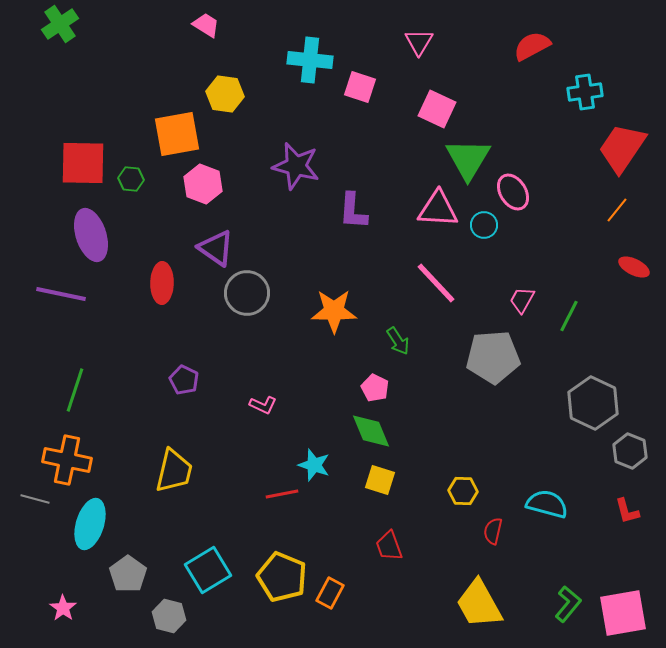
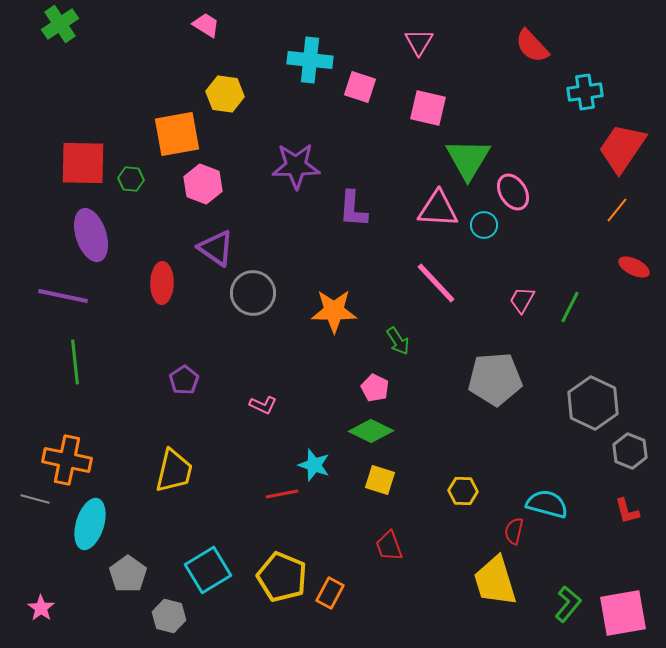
red semicircle at (532, 46): rotated 105 degrees counterclockwise
pink square at (437, 109): moved 9 px left, 1 px up; rotated 12 degrees counterclockwise
purple star at (296, 166): rotated 15 degrees counterclockwise
purple L-shape at (353, 211): moved 2 px up
gray circle at (247, 293): moved 6 px right
purple line at (61, 294): moved 2 px right, 2 px down
green line at (569, 316): moved 1 px right, 9 px up
gray pentagon at (493, 357): moved 2 px right, 22 px down
purple pentagon at (184, 380): rotated 12 degrees clockwise
green line at (75, 390): moved 28 px up; rotated 24 degrees counterclockwise
green diamond at (371, 431): rotated 42 degrees counterclockwise
red semicircle at (493, 531): moved 21 px right
yellow trapezoid at (479, 604): moved 16 px right, 23 px up; rotated 12 degrees clockwise
pink star at (63, 608): moved 22 px left
